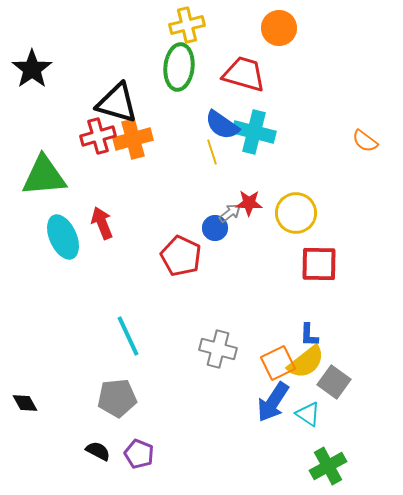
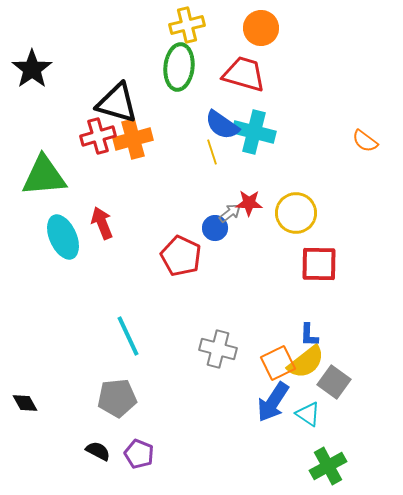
orange circle: moved 18 px left
